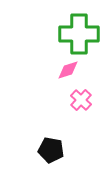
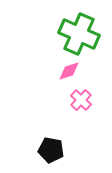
green cross: rotated 24 degrees clockwise
pink diamond: moved 1 px right, 1 px down
